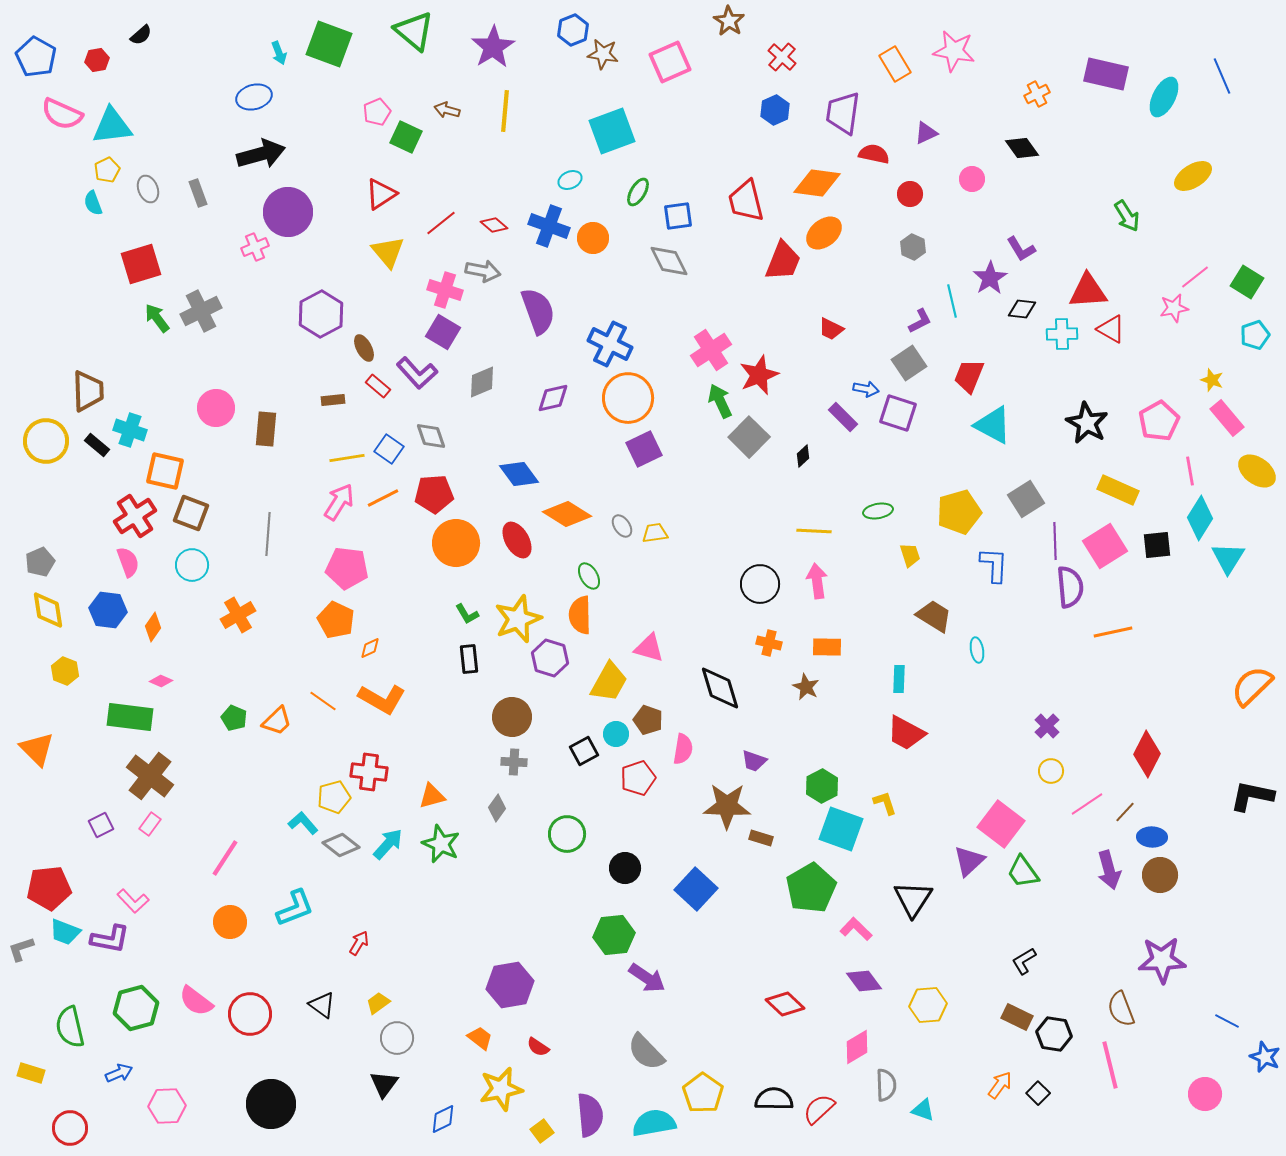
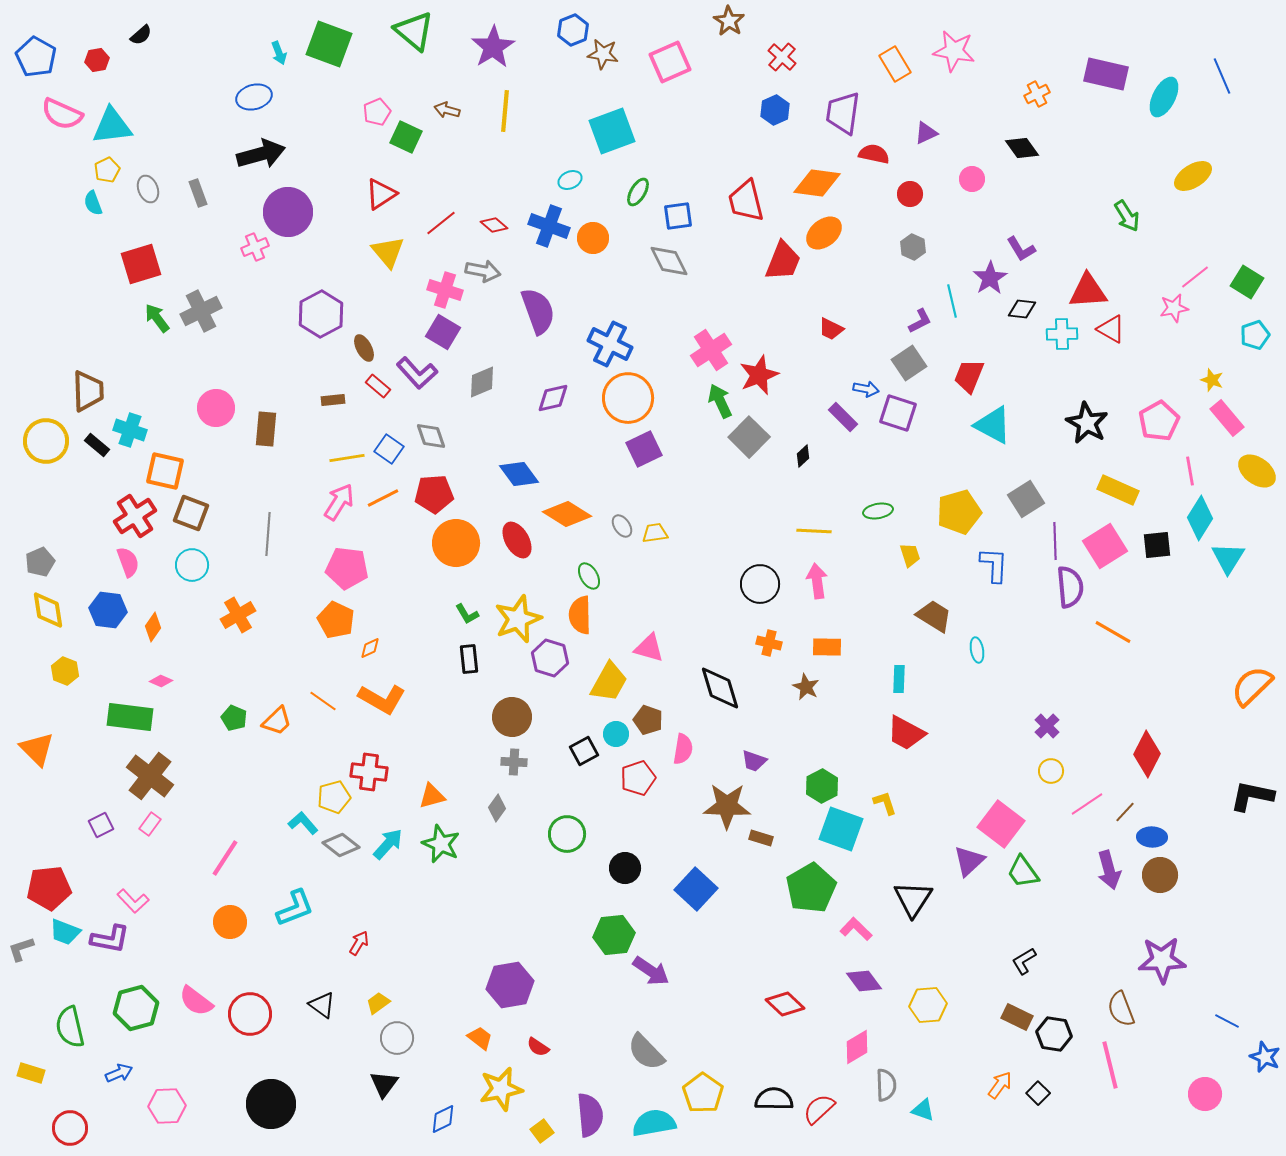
orange line at (1113, 632): rotated 42 degrees clockwise
purple arrow at (647, 978): moved 4 px right, 7 px up
